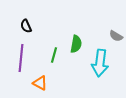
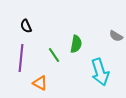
green line: rotated 49 degrees counterclockwise
cyan arrow: moved 9 px down; rotated 24 degrees counterclockwise
